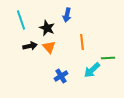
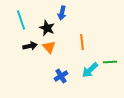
blue arrow: moved 5 px left, 2 px up
green line: moved 2 px right, 4 px down
cyan arrow: moved 2 px left
